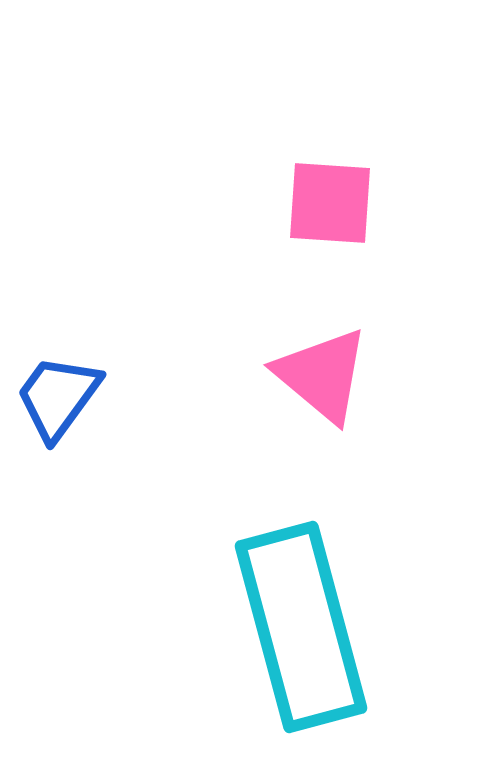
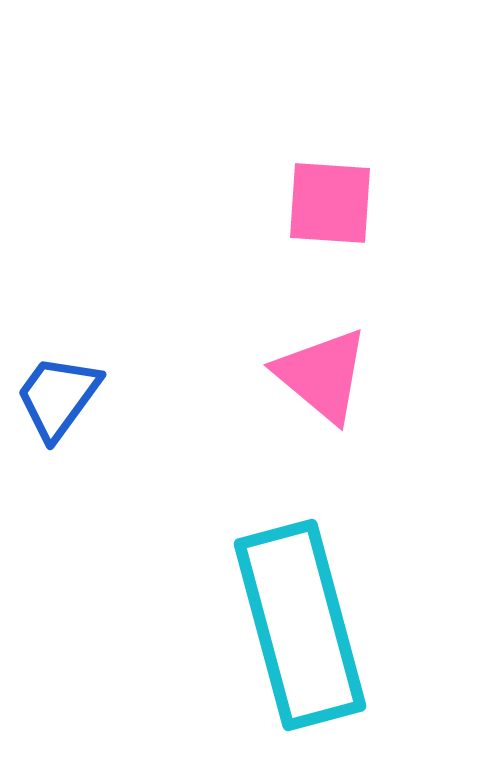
cyan rectangle: moved 1 px left, 2 px up
